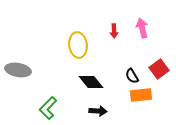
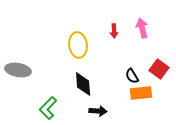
red square: rotated 18 degrees counterclockwise
black diamond: moved 8 px left, 2 px down; rotated 35 degrees clockwise
orange rectangle: moved 2 px up
